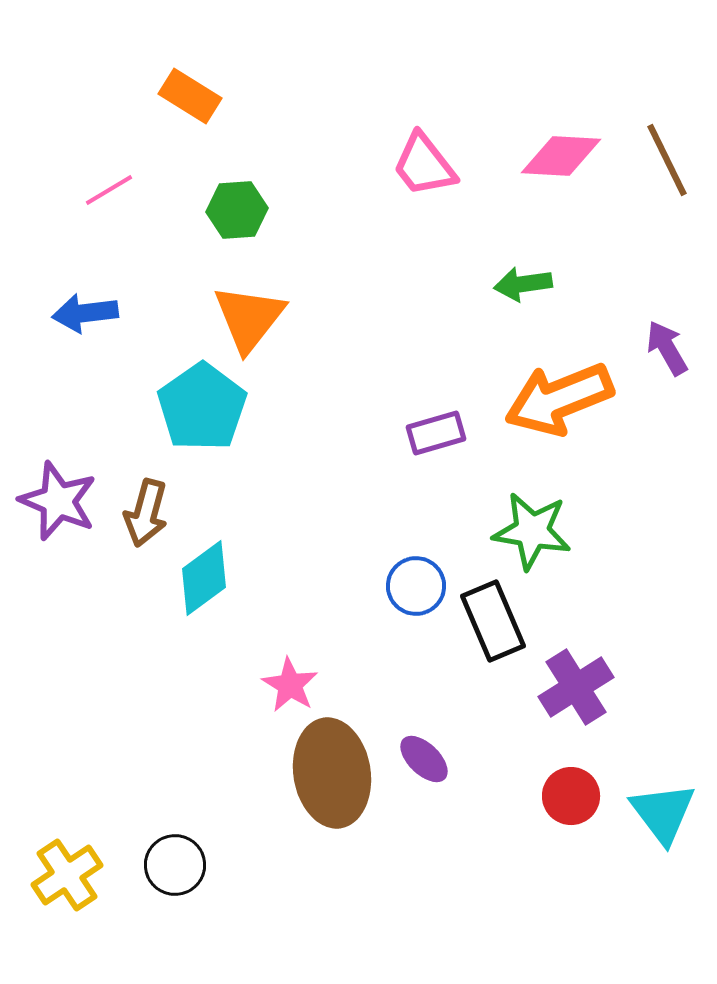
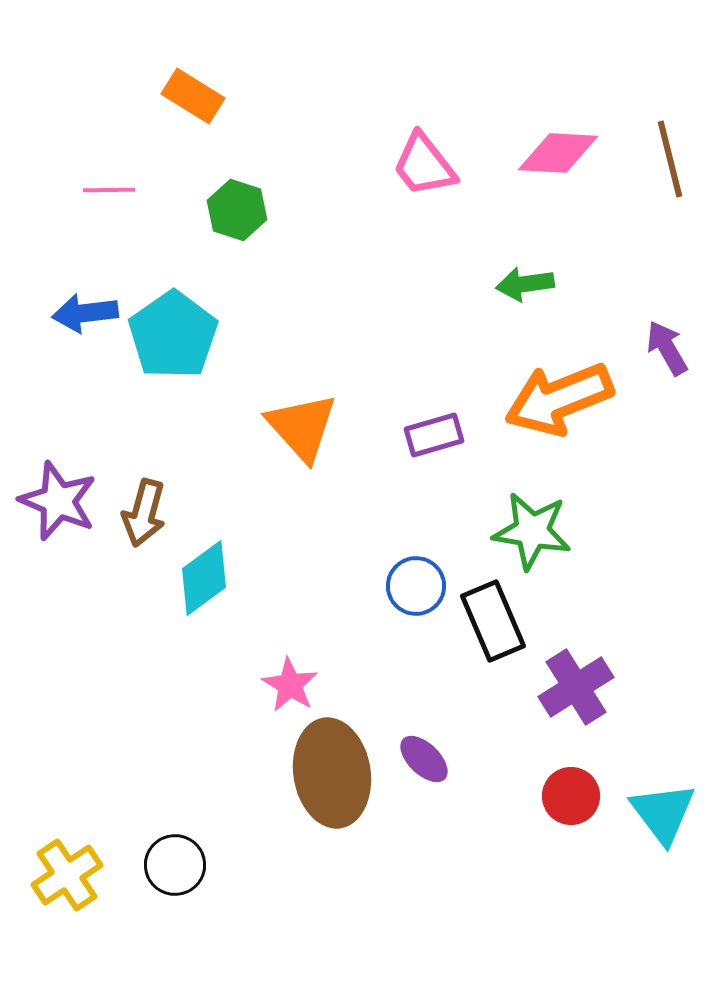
orange rectangle: moved 3 px right
pink diamond: moved 3 px left, 3 px up
brown line: moved 3 px right, 1 px up; rotated 12 degrees clockwise
pink line: rotated 30 degrees clockwise
green hexagon: rotated 22 degrees clockwise
green arrow: moved 2 px right
orange triangle: moved 53 px right, 109 px down; rotated 20 degrees counterclockwise
cyan pentagon: moved 29 px left, 72 px up
purple rectangle: moved 2 px left, 2 px down
brown arrow: moved 2 px left
